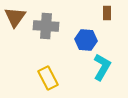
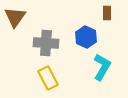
gray cross: moved 17 px down
blue hexagon: moved 3 px up; rotated 20 degrees clockwise
